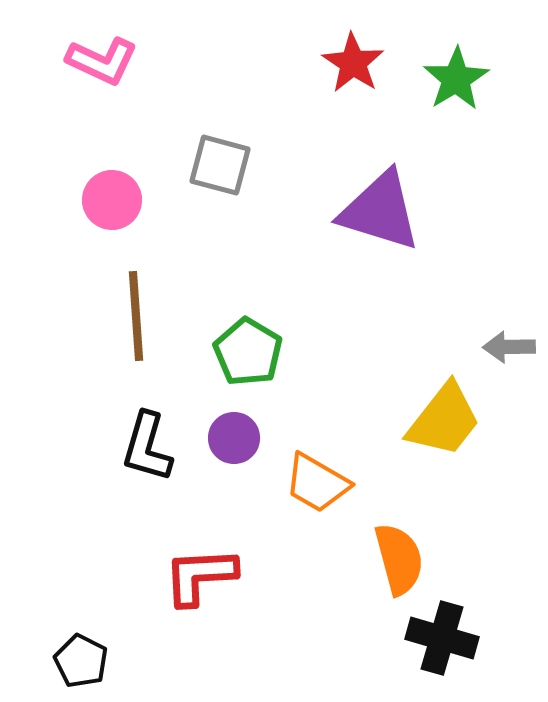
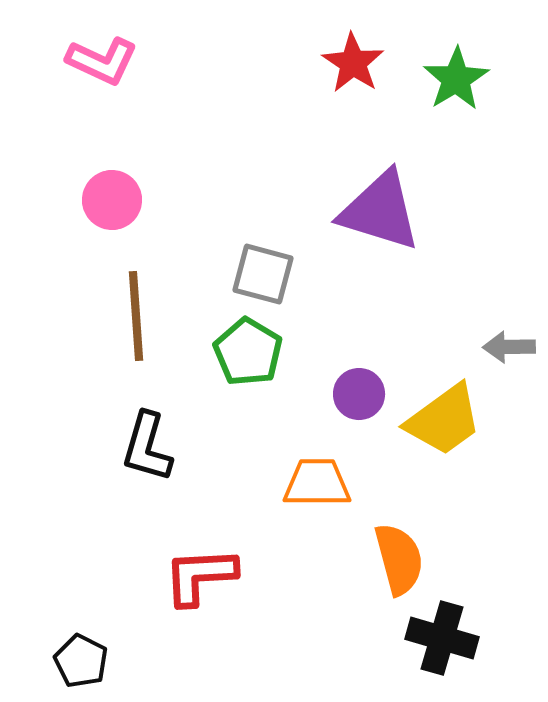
gray square: moved 43 px right, 109 px down
yellow trapezoid: rotated 16 degrees clockwise
purple circle: moved 125 px right, 44 px up
orange trapezoid: rotated 150 degrees clockwise
